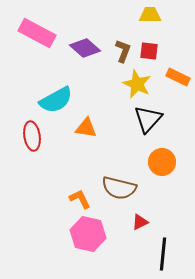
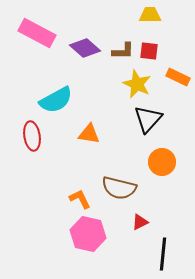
brown L-shape: rotated 70 degrees clockwise
orange triangle: moved 3 px right, 6 px down
